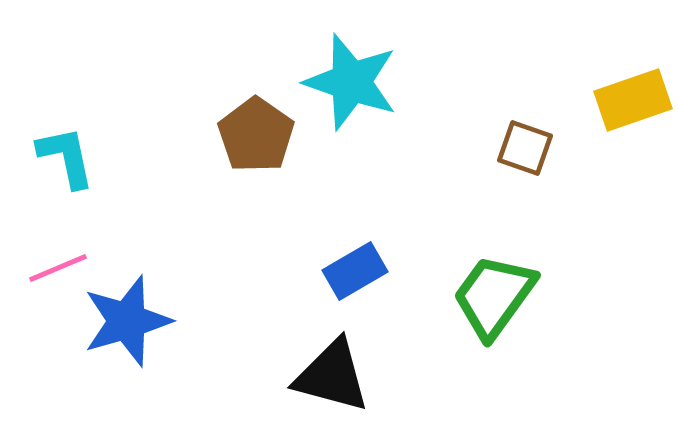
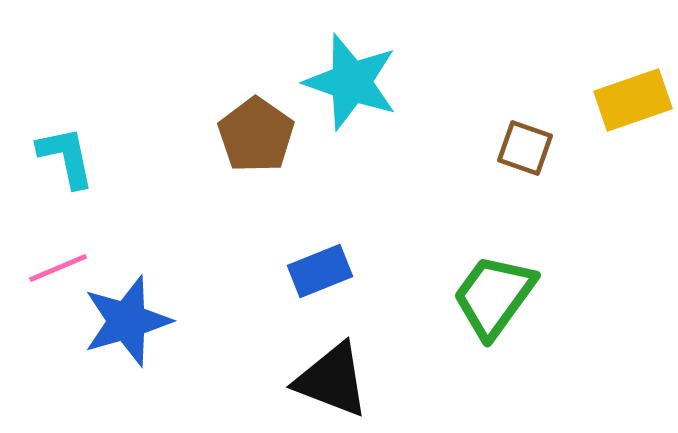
blue rectangle: moved 35 px left; rotated 8 degrees clockwise
black triangle: moved 4 px down; rotated 6 degrees clockwise
